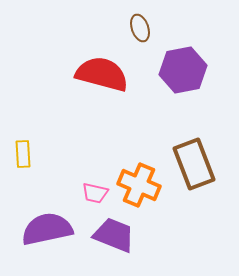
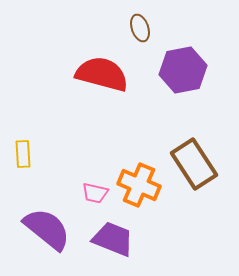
brown rectangle: rotated 12 degrees counterclockwise
purple semicircle: rotated 51 degrees clockwise
purple trapezoid: moved 1 px left, 4 px down
